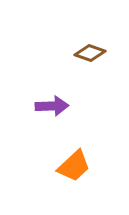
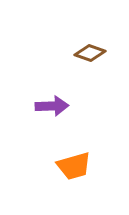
orange trapezoid: rotated 27 degrees clockwise
